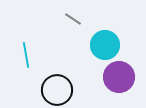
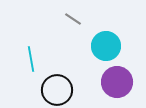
cyan circle: moved 1 px right, 1 px down
cyan line: moved 5 px right, 4 px down
purple circle: moved 2 px left, 5 px down
